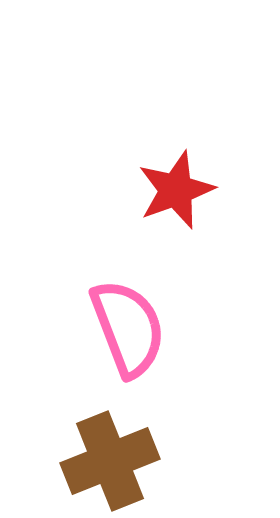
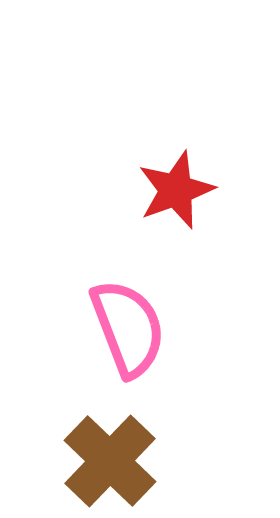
brown cross: rotated 24 degrees counterclockwise
